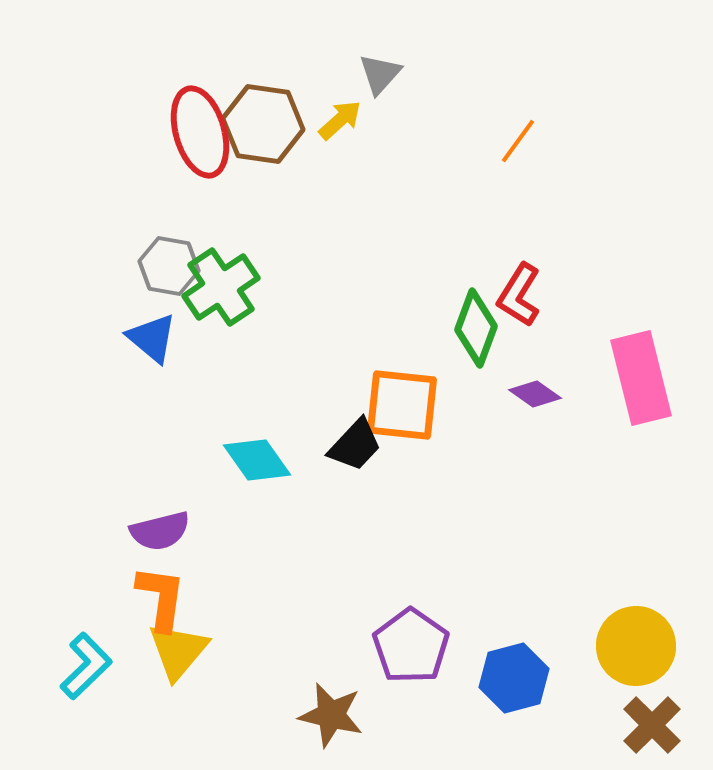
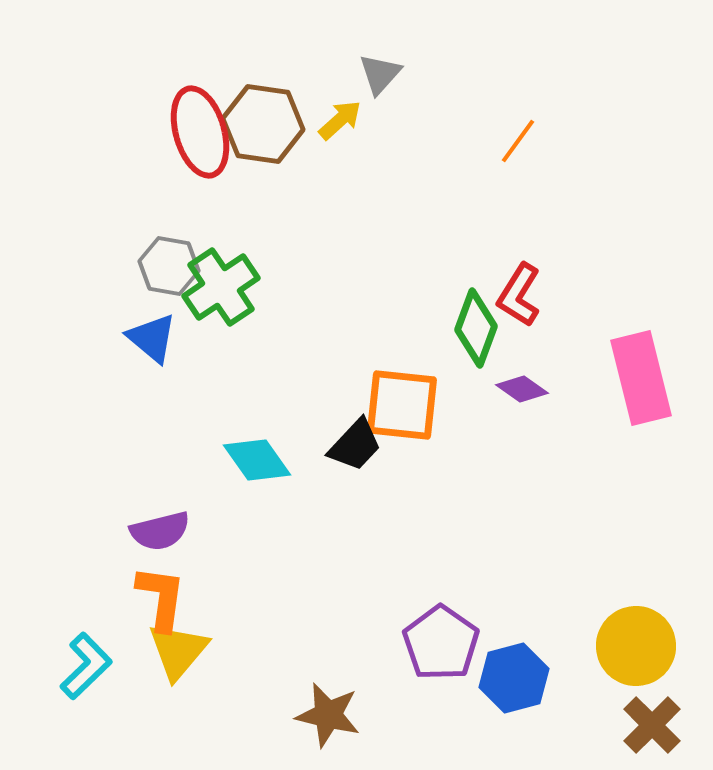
purple diamond: moved 13 px left, 5 px up
purple pentagon: moved 30 px right, 3 px up
brown star: moved 3 px left
